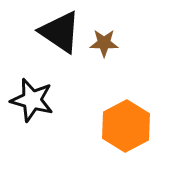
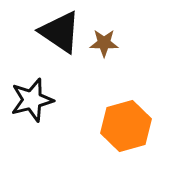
black star: rotated 30 degrees counterclockwise
orange hexagon: rotated 12 degrees clockwise
